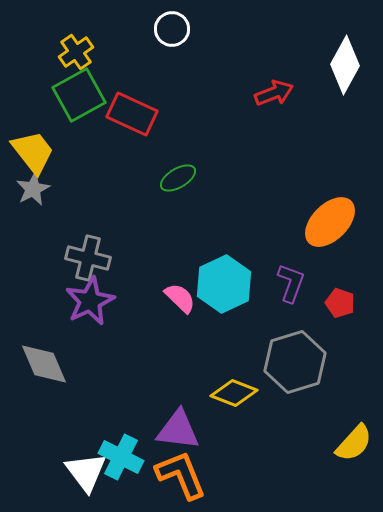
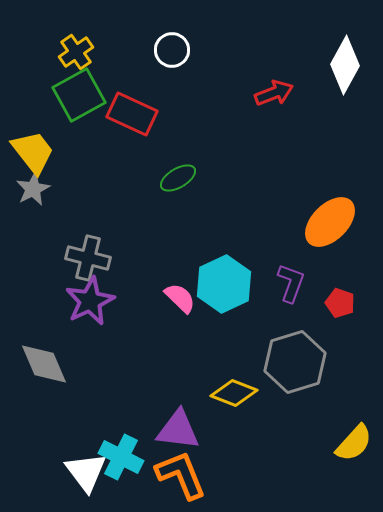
white circle: moved 21 px down
